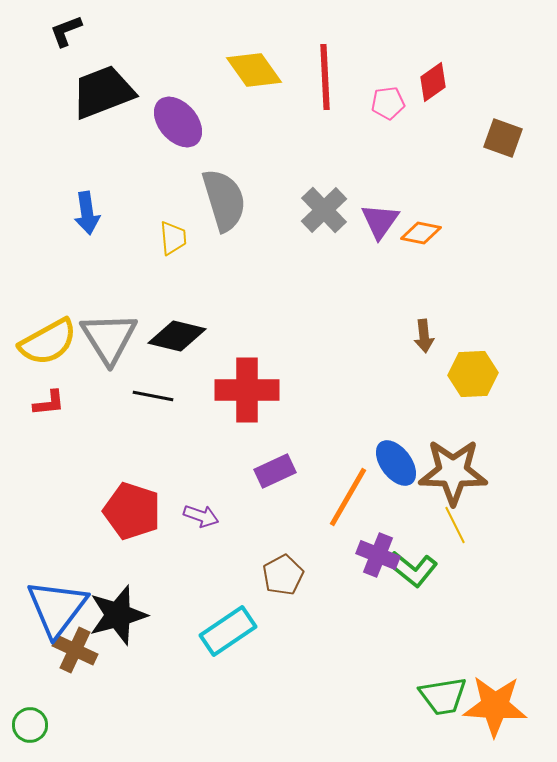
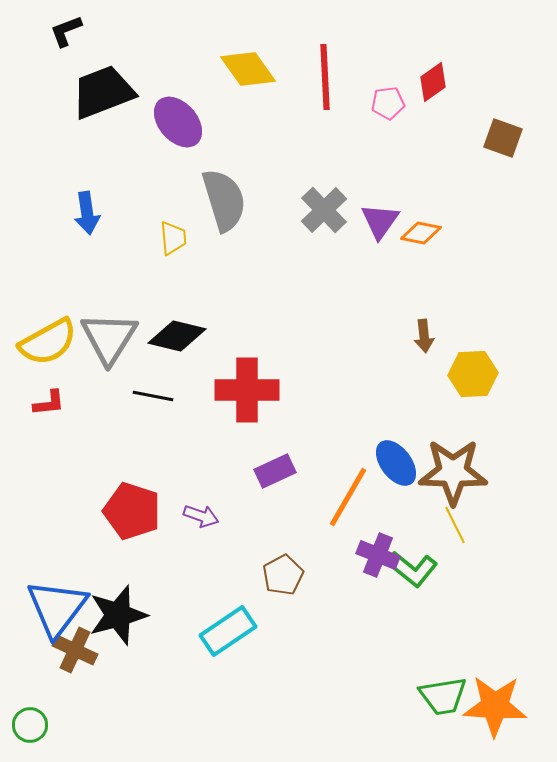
yellow diamond: moved 6 px left, 1 px up
gray triangle: rotated 4 degrees clockwise
